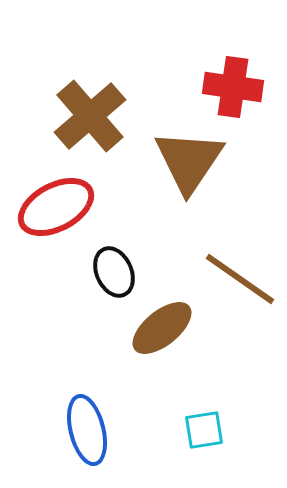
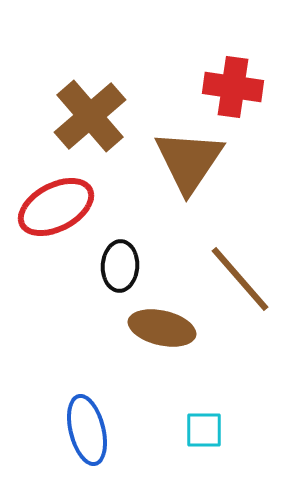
black ellipse: moved 6 px right, 6 px up; rotated 27 degrees clockwise
brown line: rotated 14 degrees clockwise
brown ellipse: rotated 52 degrees clockwise
cyan square: rotated 9 degrees clockwise
